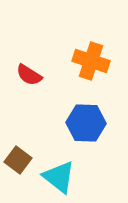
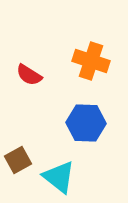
brown square: rotated 24 degrees clockwise
